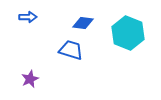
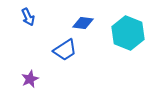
blue arrow: rotated 66 degrees clockwise
blue trapezoid: moved 6 px left; rotated 130 degrees clockwise
